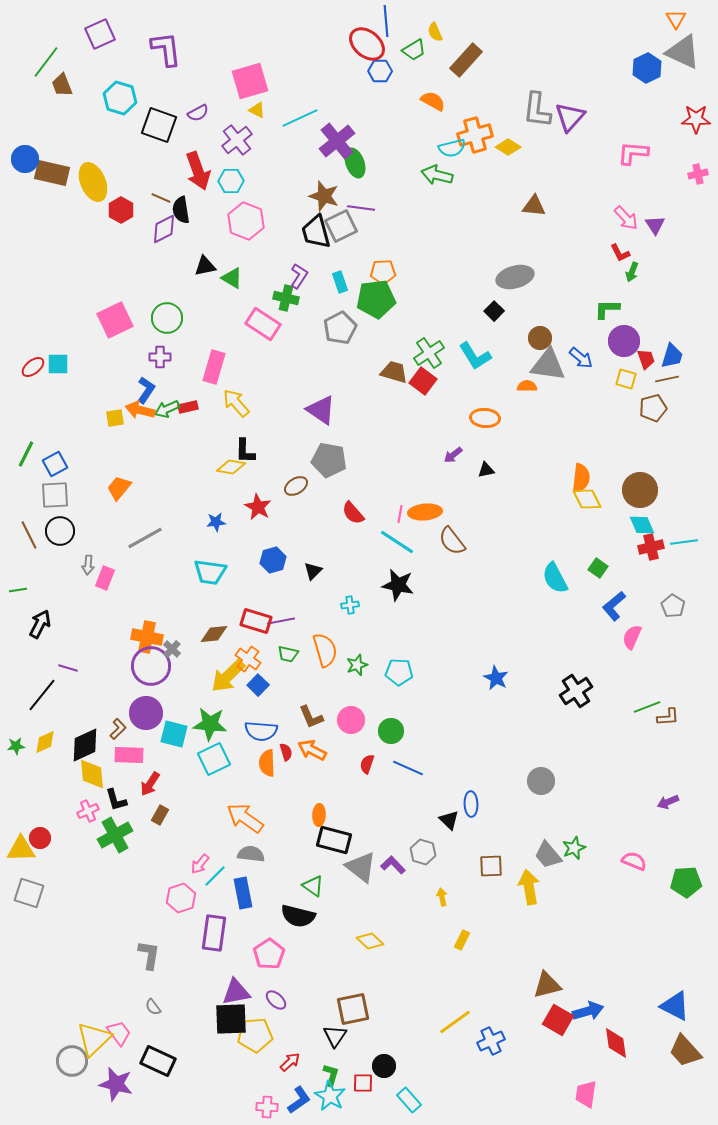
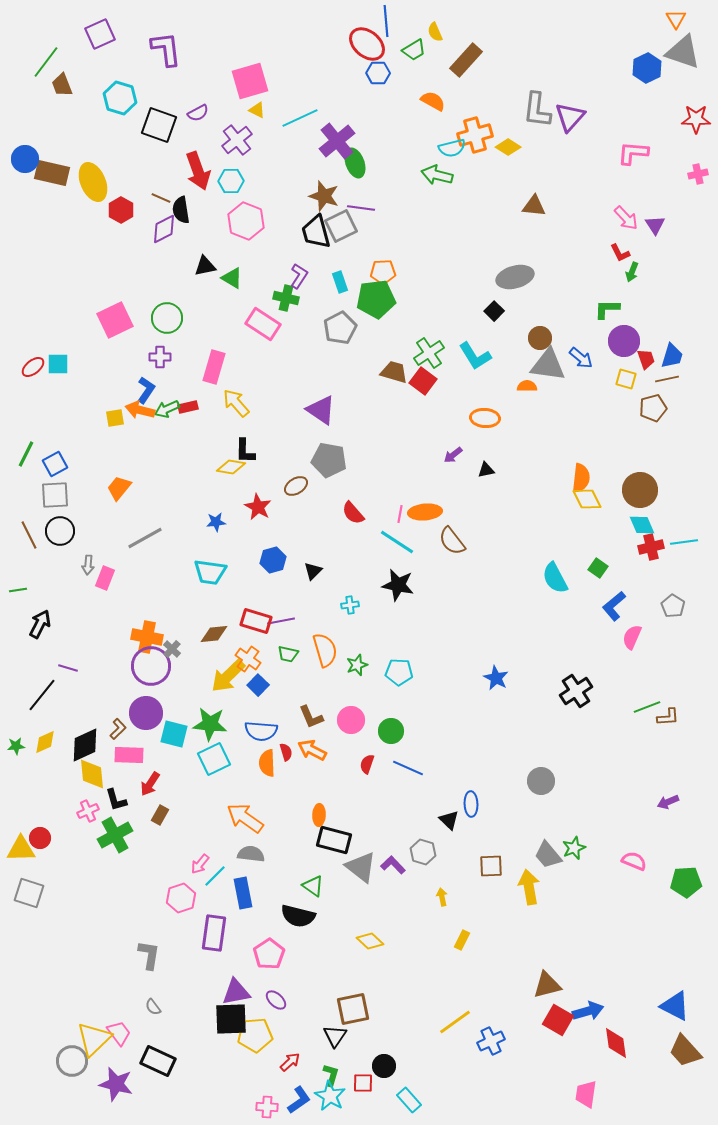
gray triangle at (683, 52): rotated 6 degrees counterclockwise
blue hexagon at (380, 71): moved 2 px left, 2 px down
